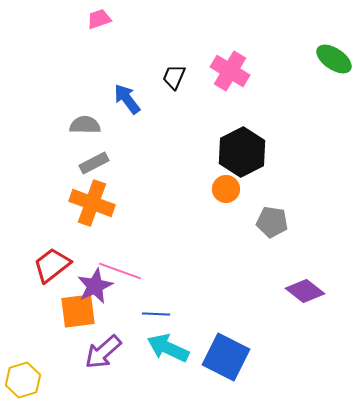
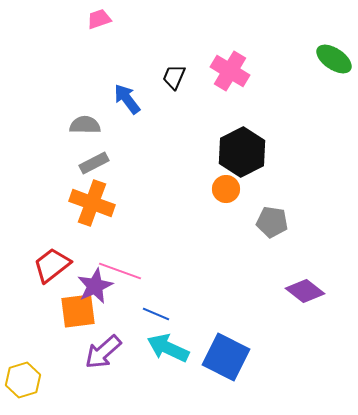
blue line: rotated 20 degrees clockwise
